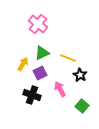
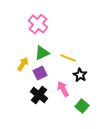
pink arrow: moved 3 px right
black cross: moved 7 px right; rotated 18 degrees clockwise
